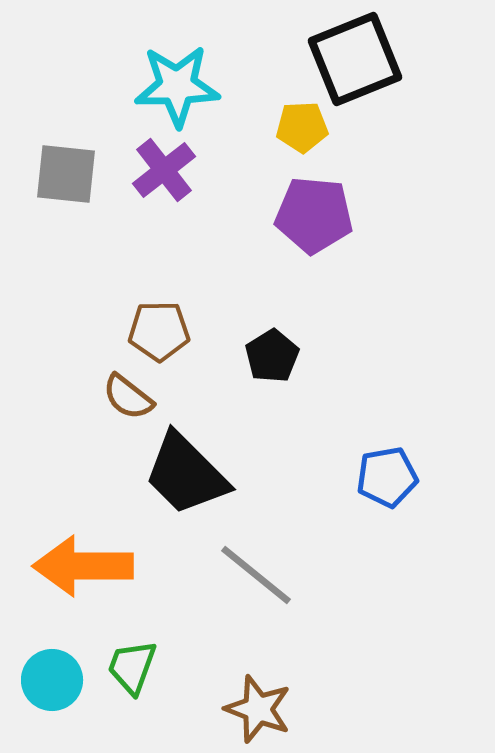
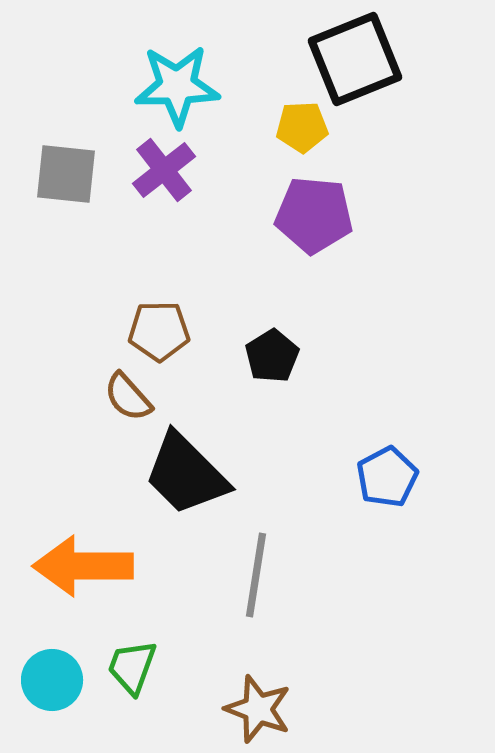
brown semicircle: rotated 10 degrees clockwise
blue pentagon: rotated 18 degrees counterclockwise
gray line: rotated 60 degrees clockwise
